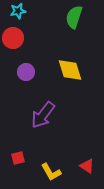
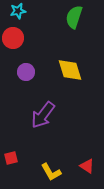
red square: moved 7 px left
